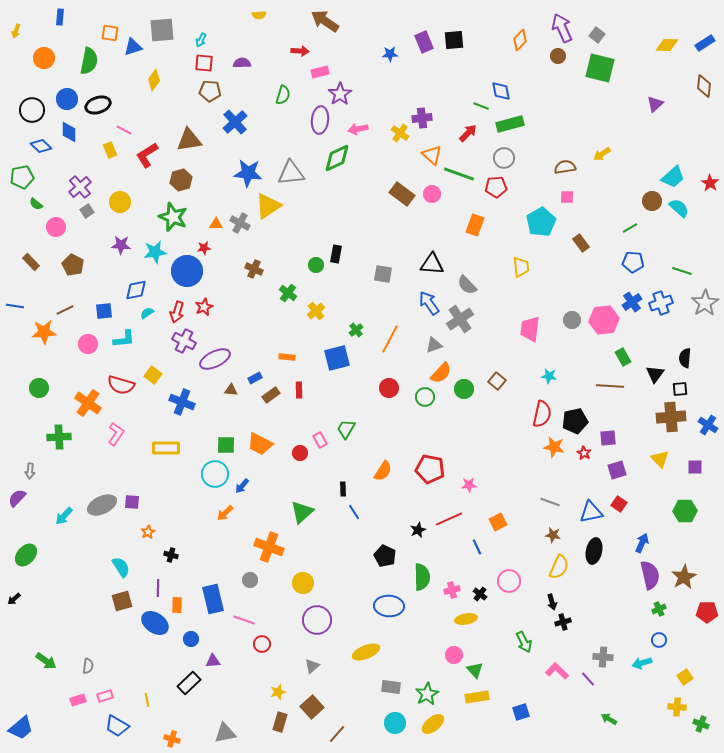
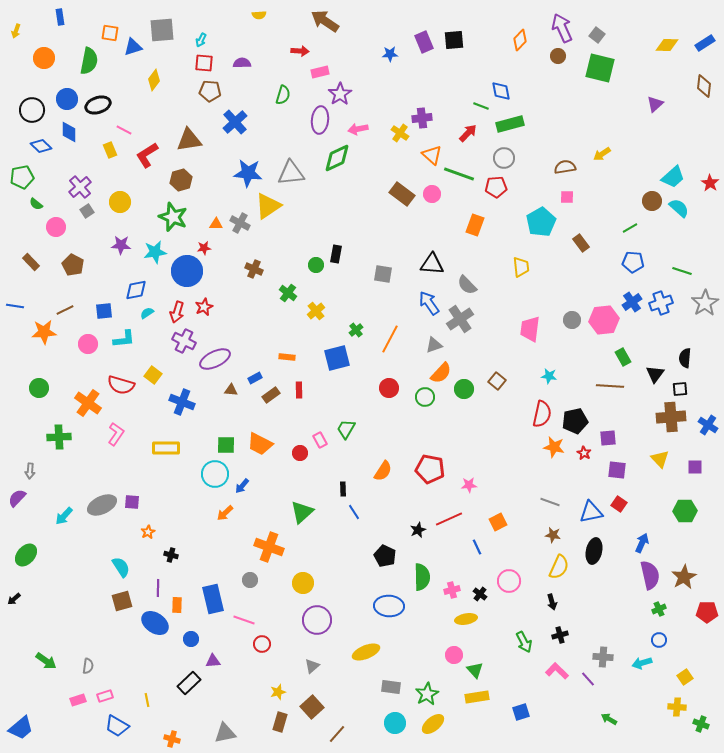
blue rectangle at (60, 17): rotated 14 degrees counterclockwise
purple square at (617, 470): rotated 24 degrees clockwise
black cross at (563, 622): moved 3 px left, 13 px down
